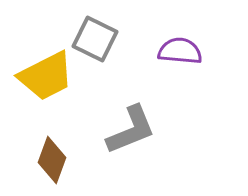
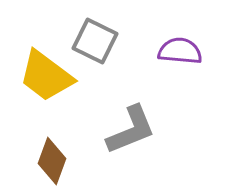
gray square: moved 2 px down
yellow trapezoid: rotated 64 degrees clockwise
brown diamond: moved 1 px down
